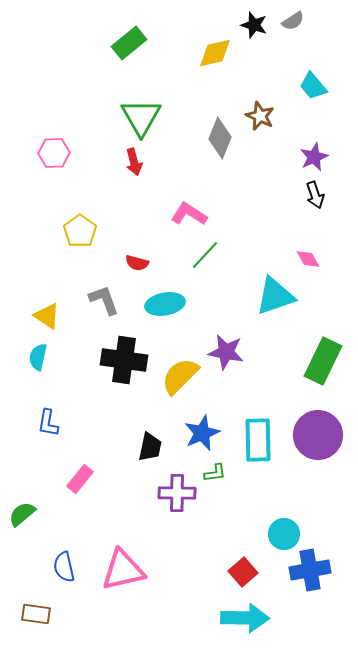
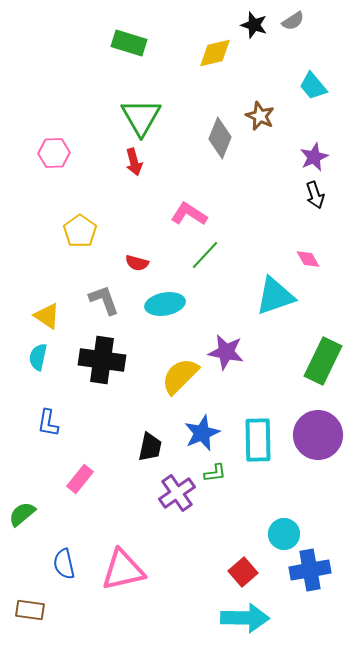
green rectangle at (129, 43): rotated 56 degrees clockwise
black cross at (124, 360): moved 22 px left
purple cross at (177, 493): rotated 36 degrees counterclockwise
blue semicircle at (64, 567): moved 3 px up
brown rectangle at (36, 614): moved 6 px left, 4 px up
